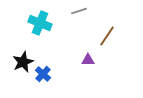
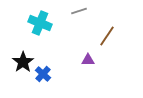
black star: rotated 10 degrees counterclockwise
